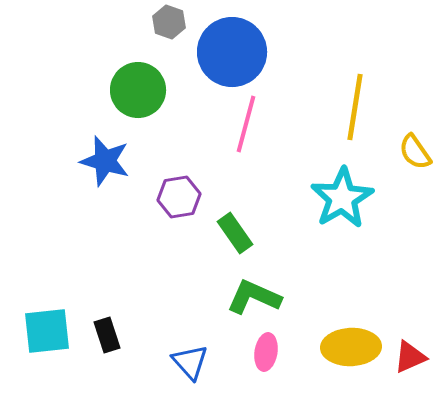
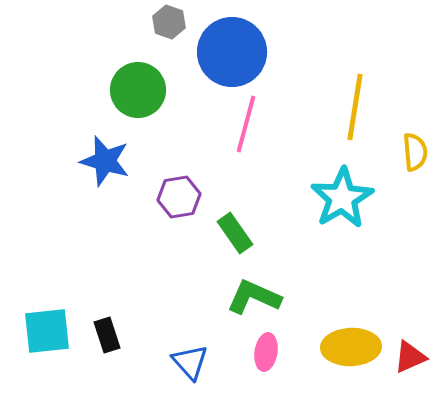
yellow semicircle: rotated 150 degrees counterclockwise
